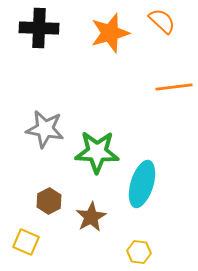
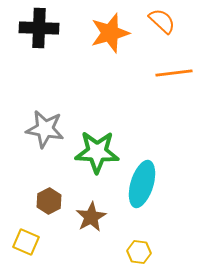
orange line: moved 14 px up
